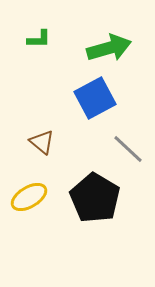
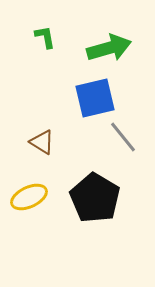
green L-shape: moved 6 px right, 2 px up; rotated 100 degrees counterclockwise
blue square: rotated 15 degrees clockwise
brown triangle: rotated 8 degrees counterclockwise
gray line: moved 5 px left, 12 px up; rotated 8 degrees clockwise
yellow ellipse: rotated 6 degrees clockwise
